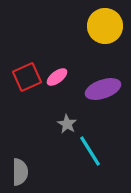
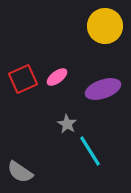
red square: moved 4 px left, 2 px down
gray semicircle: rotated 124 degrees clockwise
